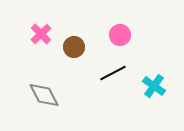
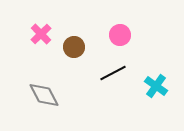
cyan cross: moved 2 px right
